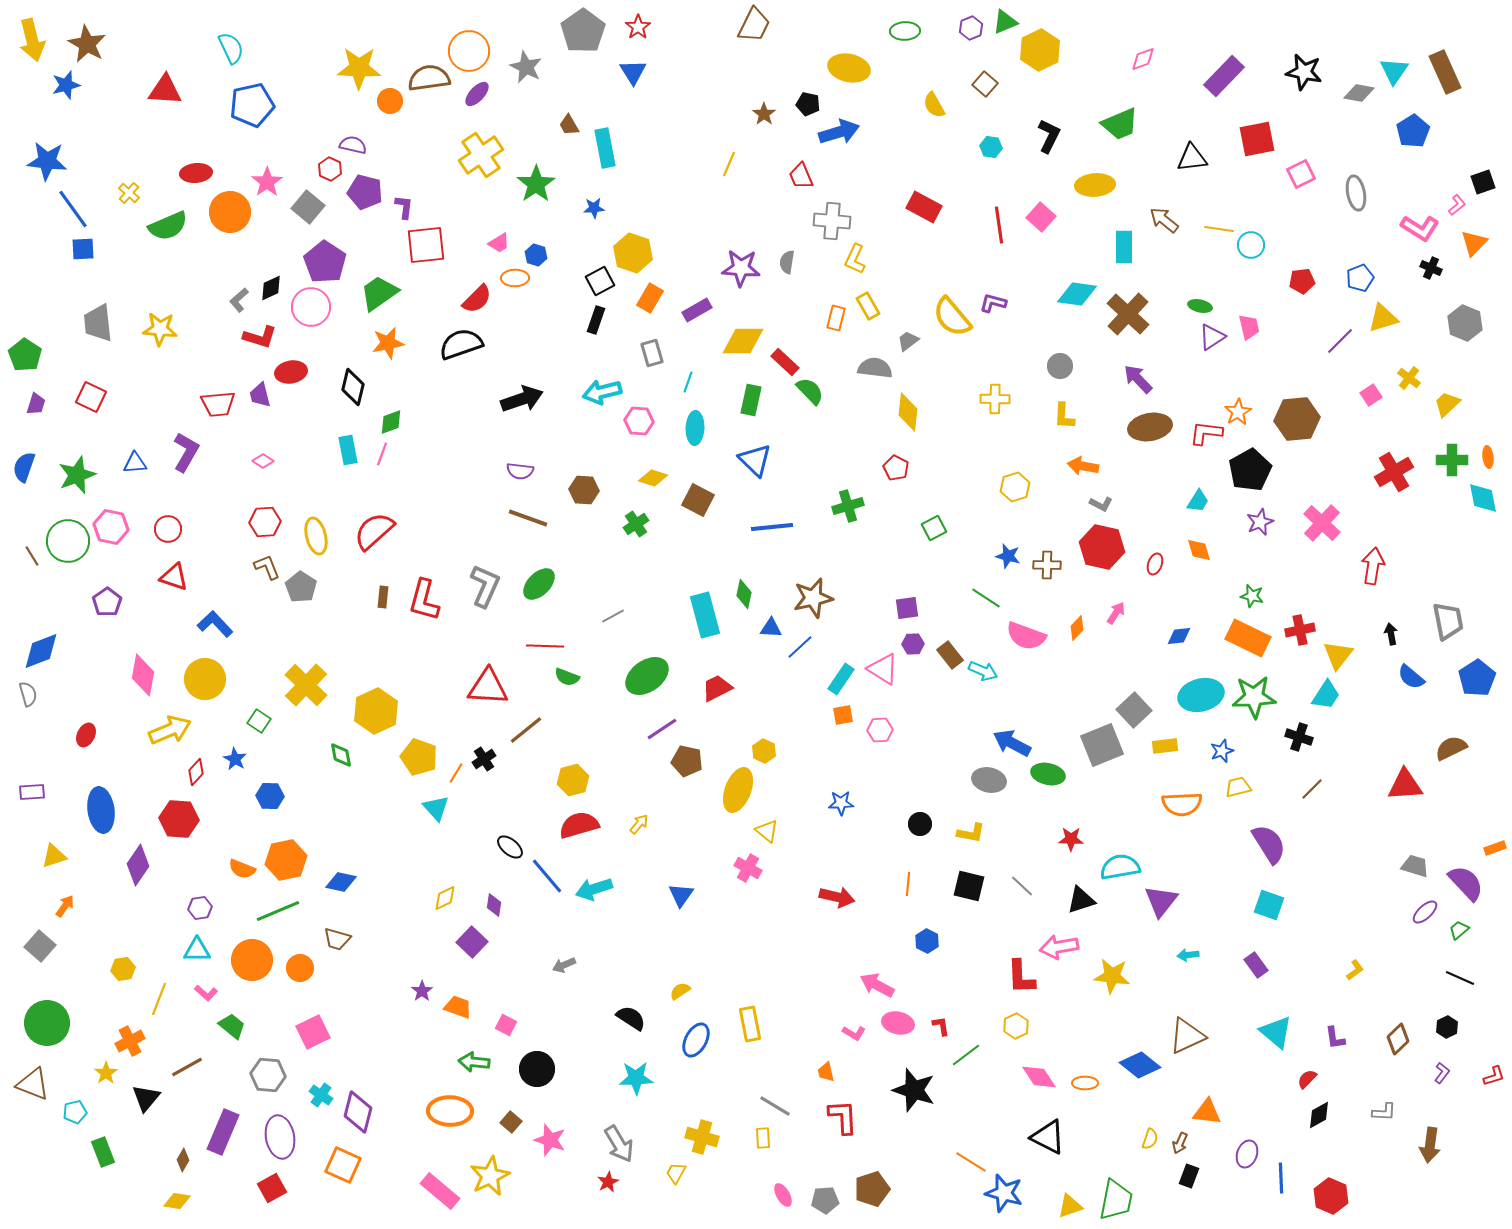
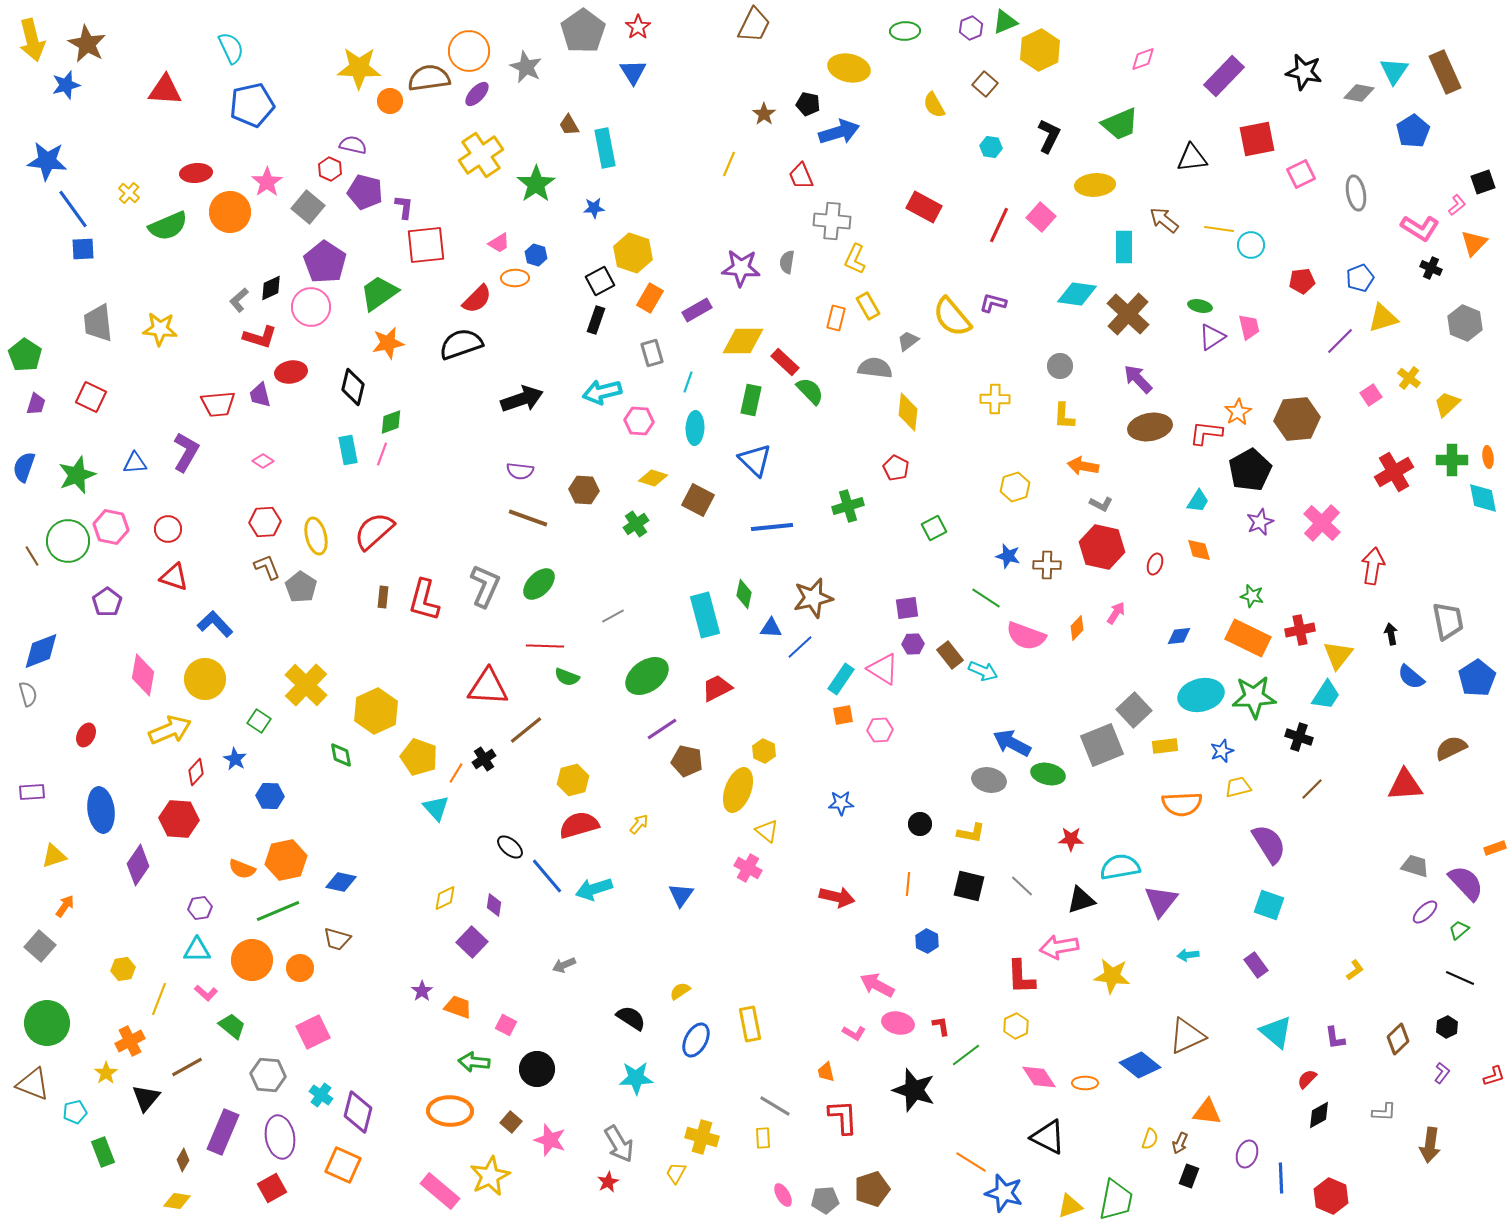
red line at (999, 225): rotated 33 degrees clockwise
